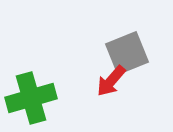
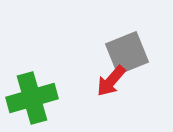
green cross: moved 1 px right
